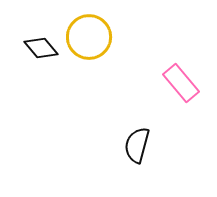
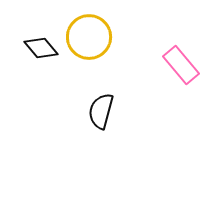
pink rectangle: moved 18 px up
black semicircle: moved 36 px left, 34 px up
